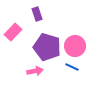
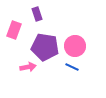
pink rectangle: moved 1 px right, 2 px up; rotated 24 degrees counterclockwise
purple pentagon: moved 2 px left; rotated 8 degrees counterclockwise
pink arrow: moved 7 px left, 4 px up
